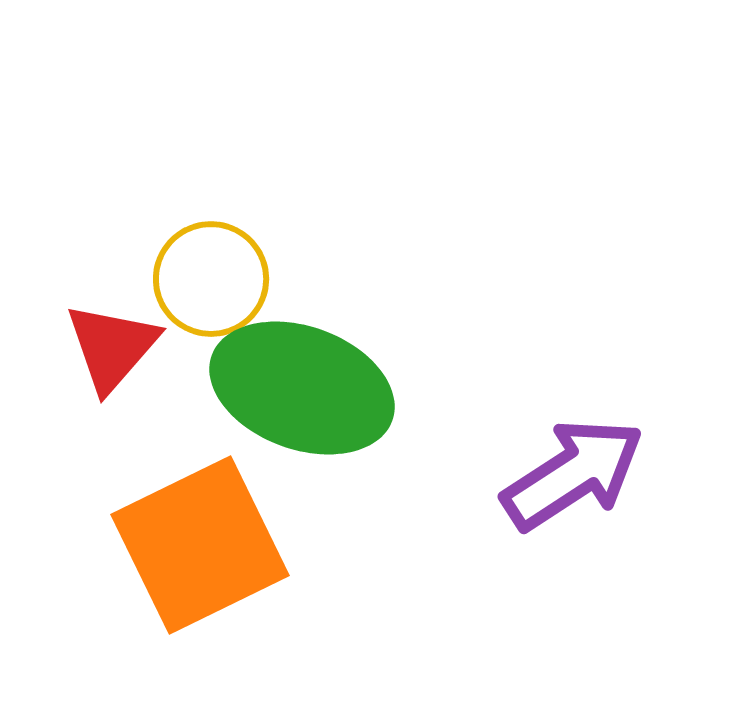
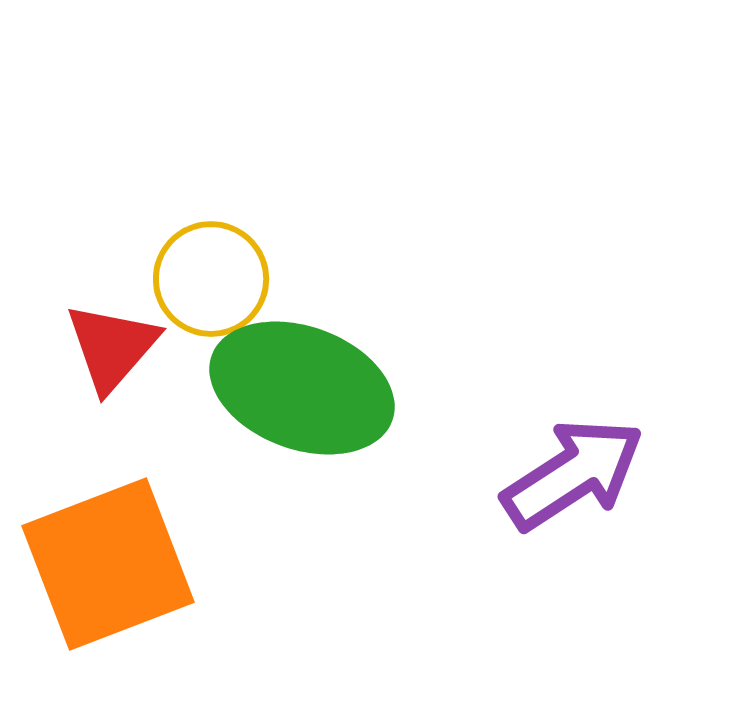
orange square: moved 92 px left, 19 px down; rotated 5 degrees clockwise
